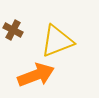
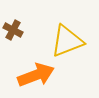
yellow triangle: moved 10 px right
